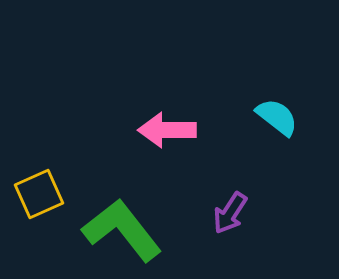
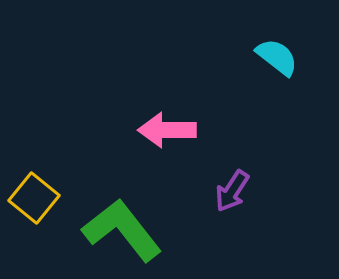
cyan semicircle: moved 60 px up
yellow square: moved 5 px left, 4 px down; rotated 27 degrees counterclockwise
purple arrow: moved 2 px right, 22 px up
